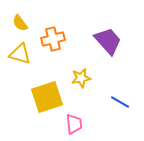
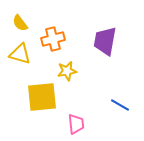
purple trapezoid: moved 3 px left; rotated 128 degrees counterclockwise
yellow star: moved 14 px left, 7 px up
yellow square: moved 5 px left; rotated 12 degrees clockwise
blue line: moved 3 px down
pink trapezoid: moved 2 px right
